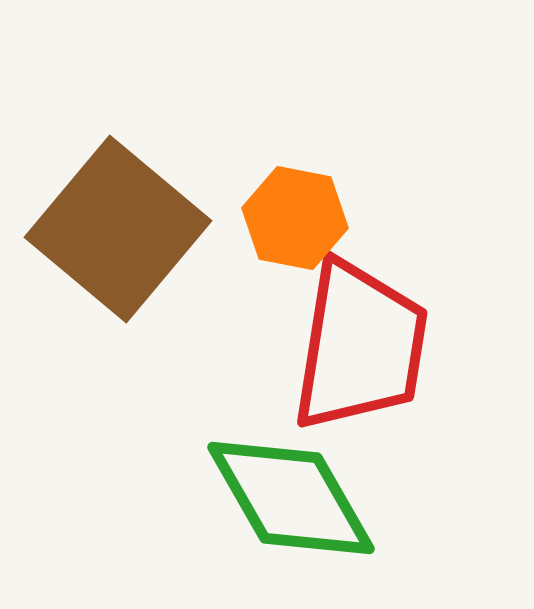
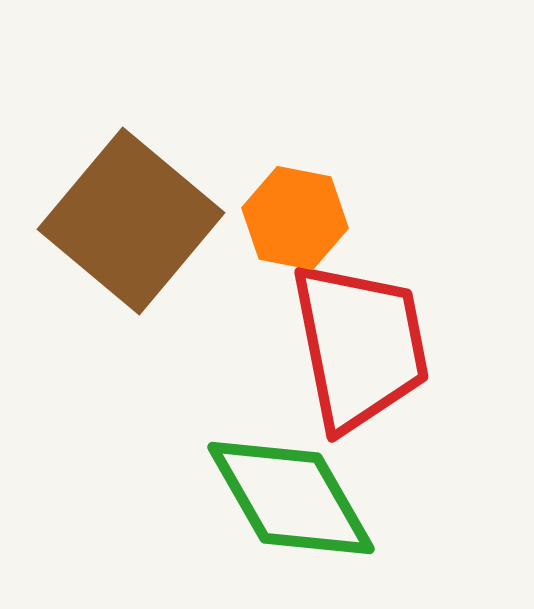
brown square: moved 13 px right, 8 px up
red trapezoid: rotated 20 degrees counterclockwise
